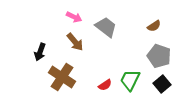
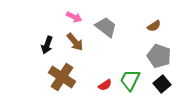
black arrow: moved 7 px right, 7 px up
